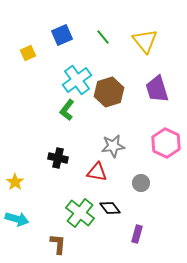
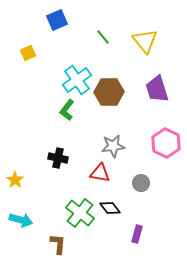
blue square: moved 5 px left, 15 px up
brown hexagon: rotated 16 degrees clockwise
red triangle: moved 3 px right, 1 px down
yellow star: moved 2 px up
cyan arrow: moved 4 px right, 1 px down
